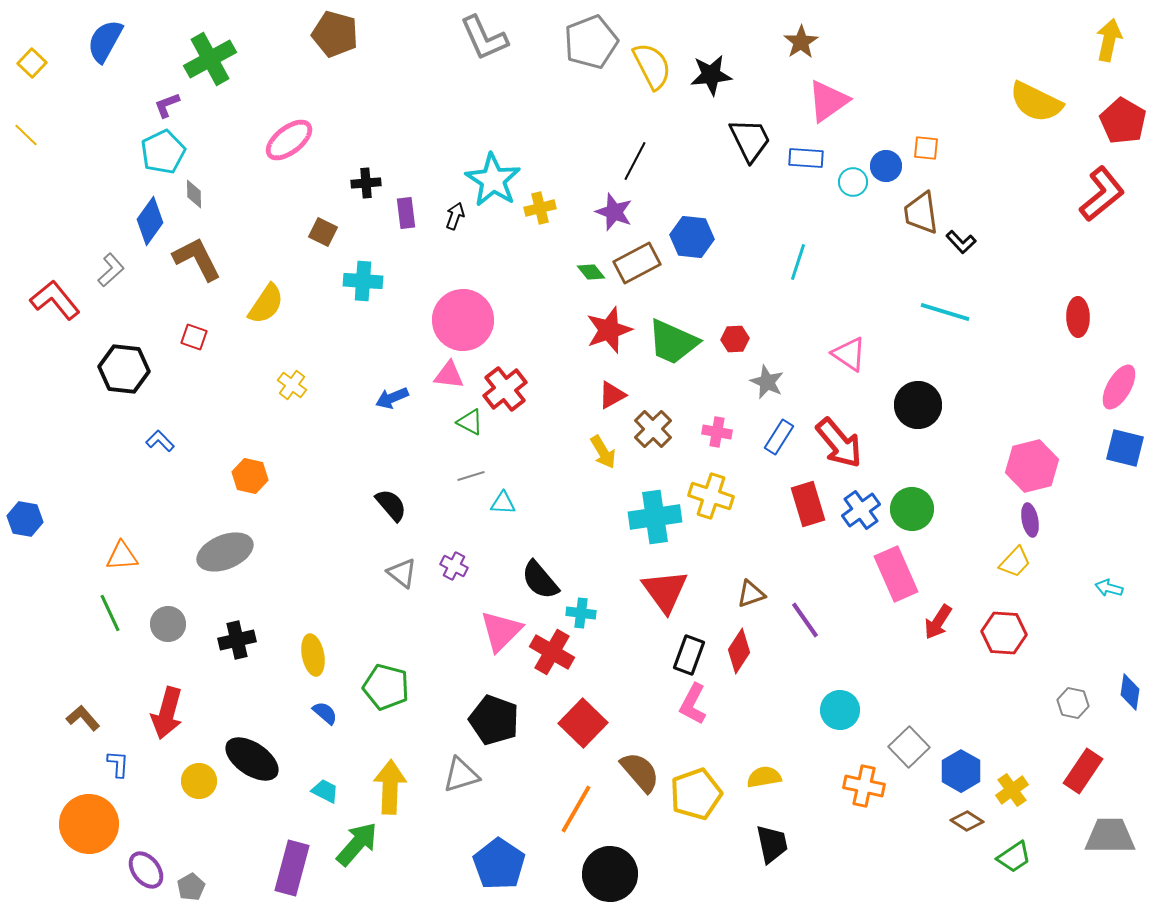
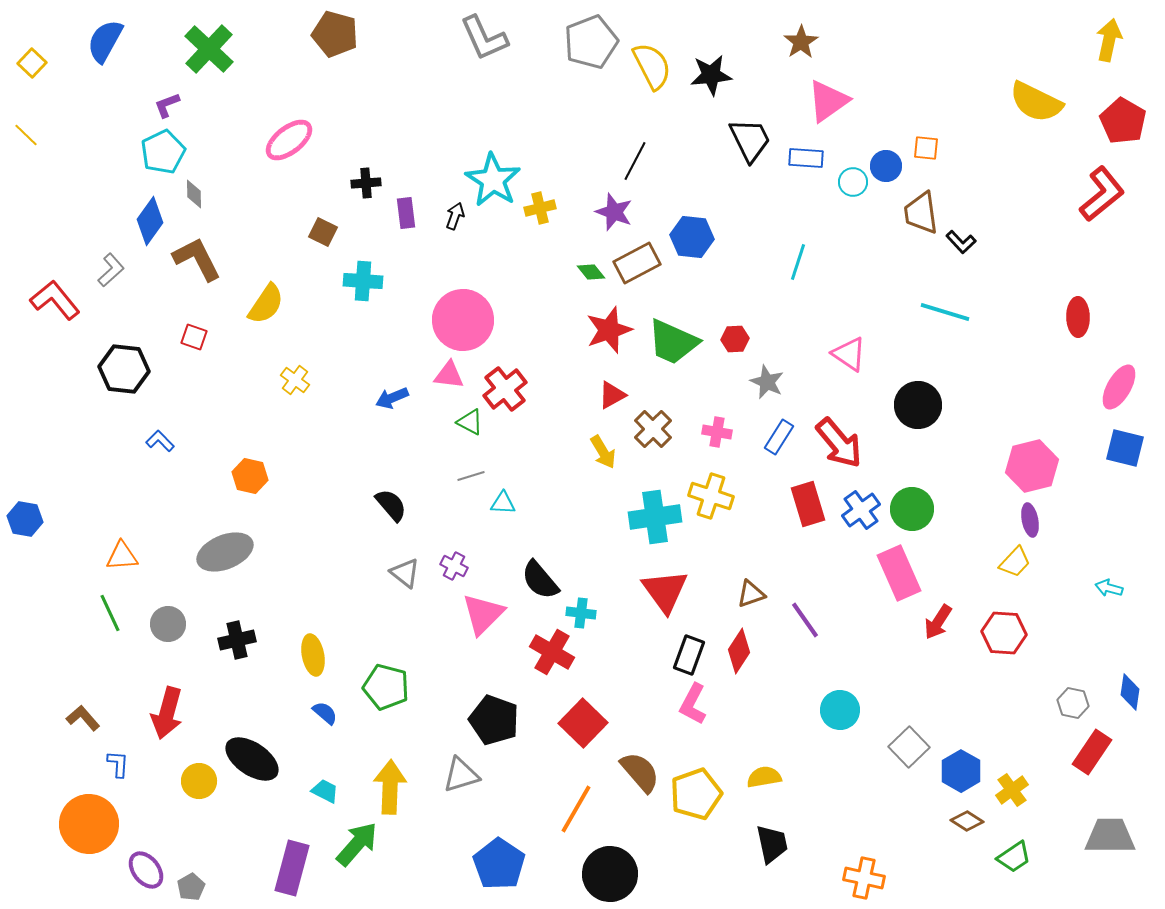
green cross at (210, 59): moved 1 px left, 10 px up; rotated 18 degrees counterclockwise
yellow cross at (292, 385): moved 3 px right, 5 px up
gray triangle at (402, 573): moved 3 px right
pink rectangle at (896, 574): moved 3 px right, 1 px up
pink triangle at (501, 631): moved 18 px left, 17 px up
red rectangle at (1083, 771): moved 9 px right, 19 px up
orange cross at (864, 786): moved 92 px down
